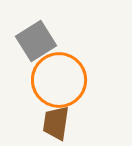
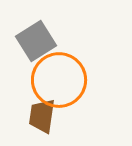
brown trapezoid: moved 14 px left, 7 px up
